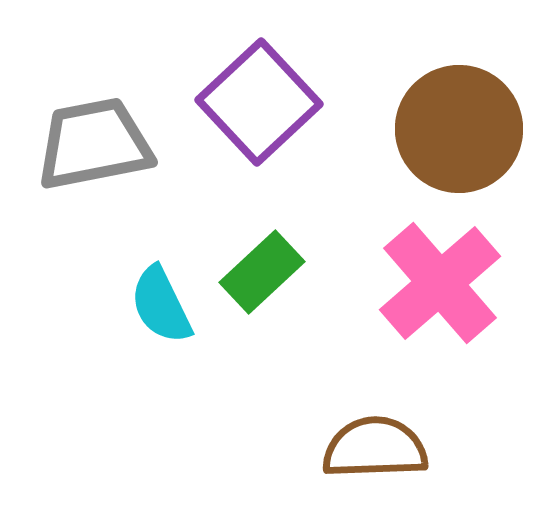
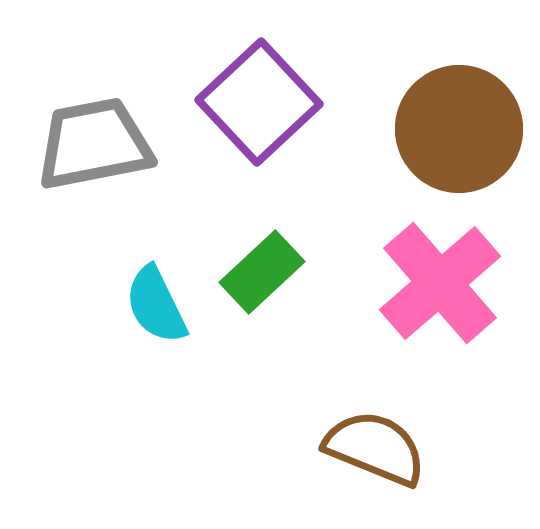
cyan semicircle: moved 5 px left
brown semicircle: rotated 24 degrees clockwise
